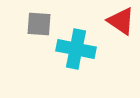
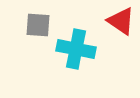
gray square: moved 1 px left, 1 px down
